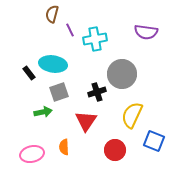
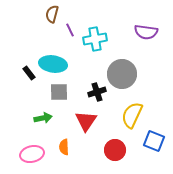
gray square: rotated 18 degrees clockwise
green arrow: moved 6 px down
